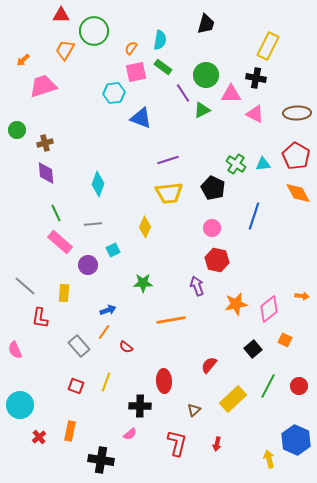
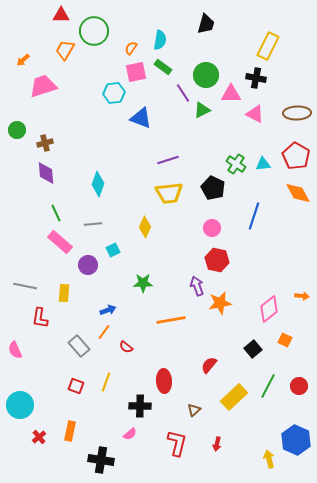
gray line at (25, 286): rotated 30 degrees counterclockwise
orange star at (236, 304): moved 16 px left, 1 px up
yellow rectangle at (233, 399): moved 1 px right, 2 px up
